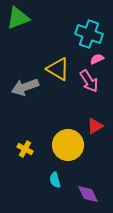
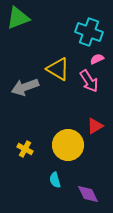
cyan cross: moved 2 px up
